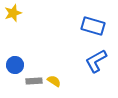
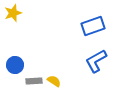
blue rectangle: rotated 35 degrees counterclockwise
